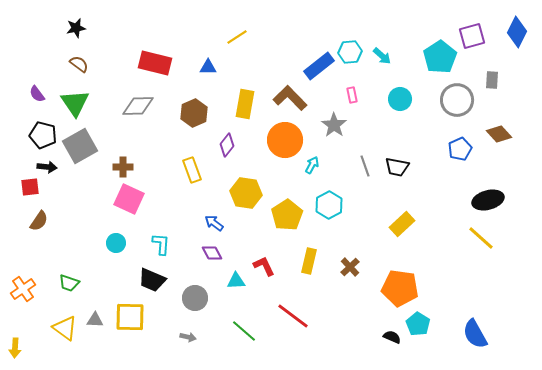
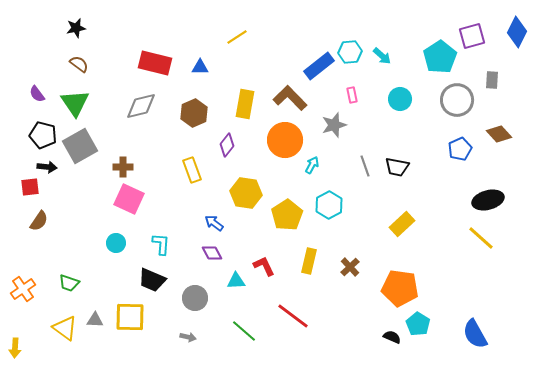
blue triangle at (208, 67): moved 8 px left
gray diamond at (138, 106): moved 3 px right; rotated 12 degrees counterclockwise
gray star at (334, 125): rotated 20 degrees clockwise
